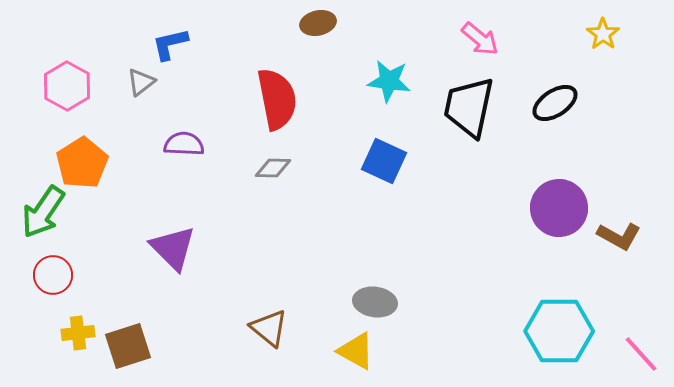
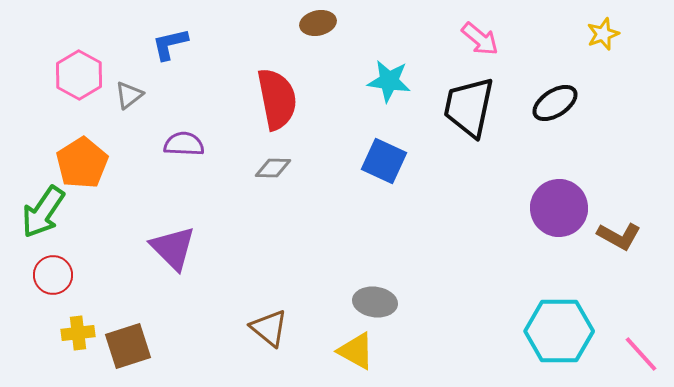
yellow star: rotated 16 degrees clockwise
gray triangle: moved 12 px left, 13 px down
pink hexagon: moved 12 px right, 11 px up
